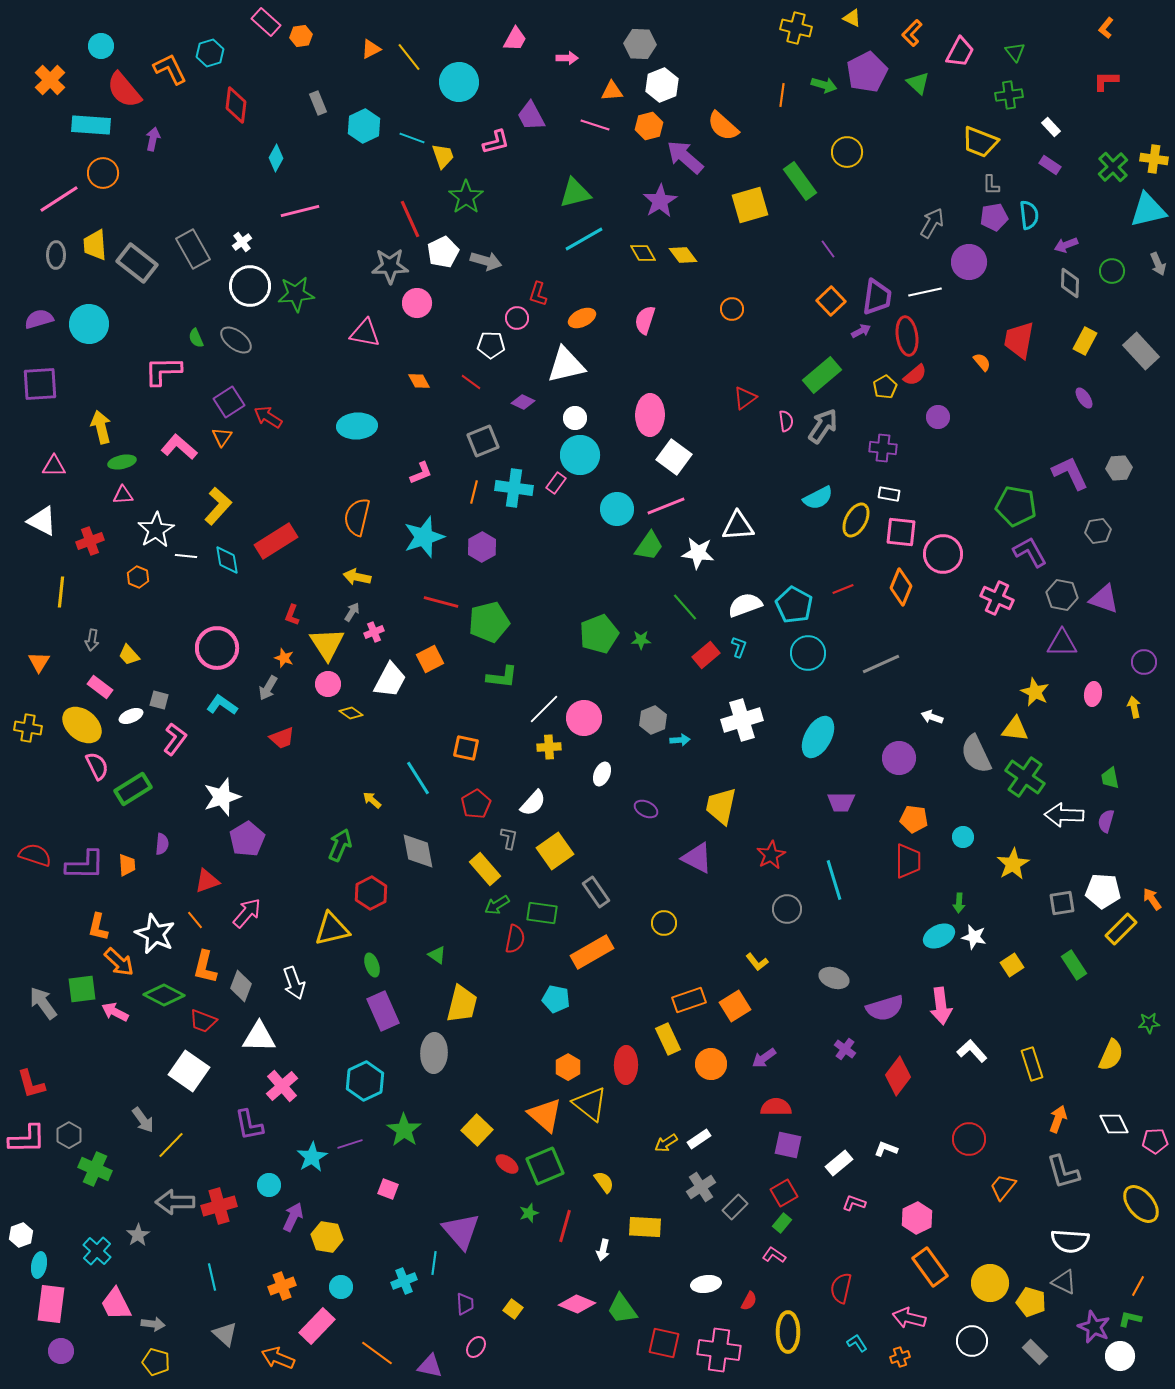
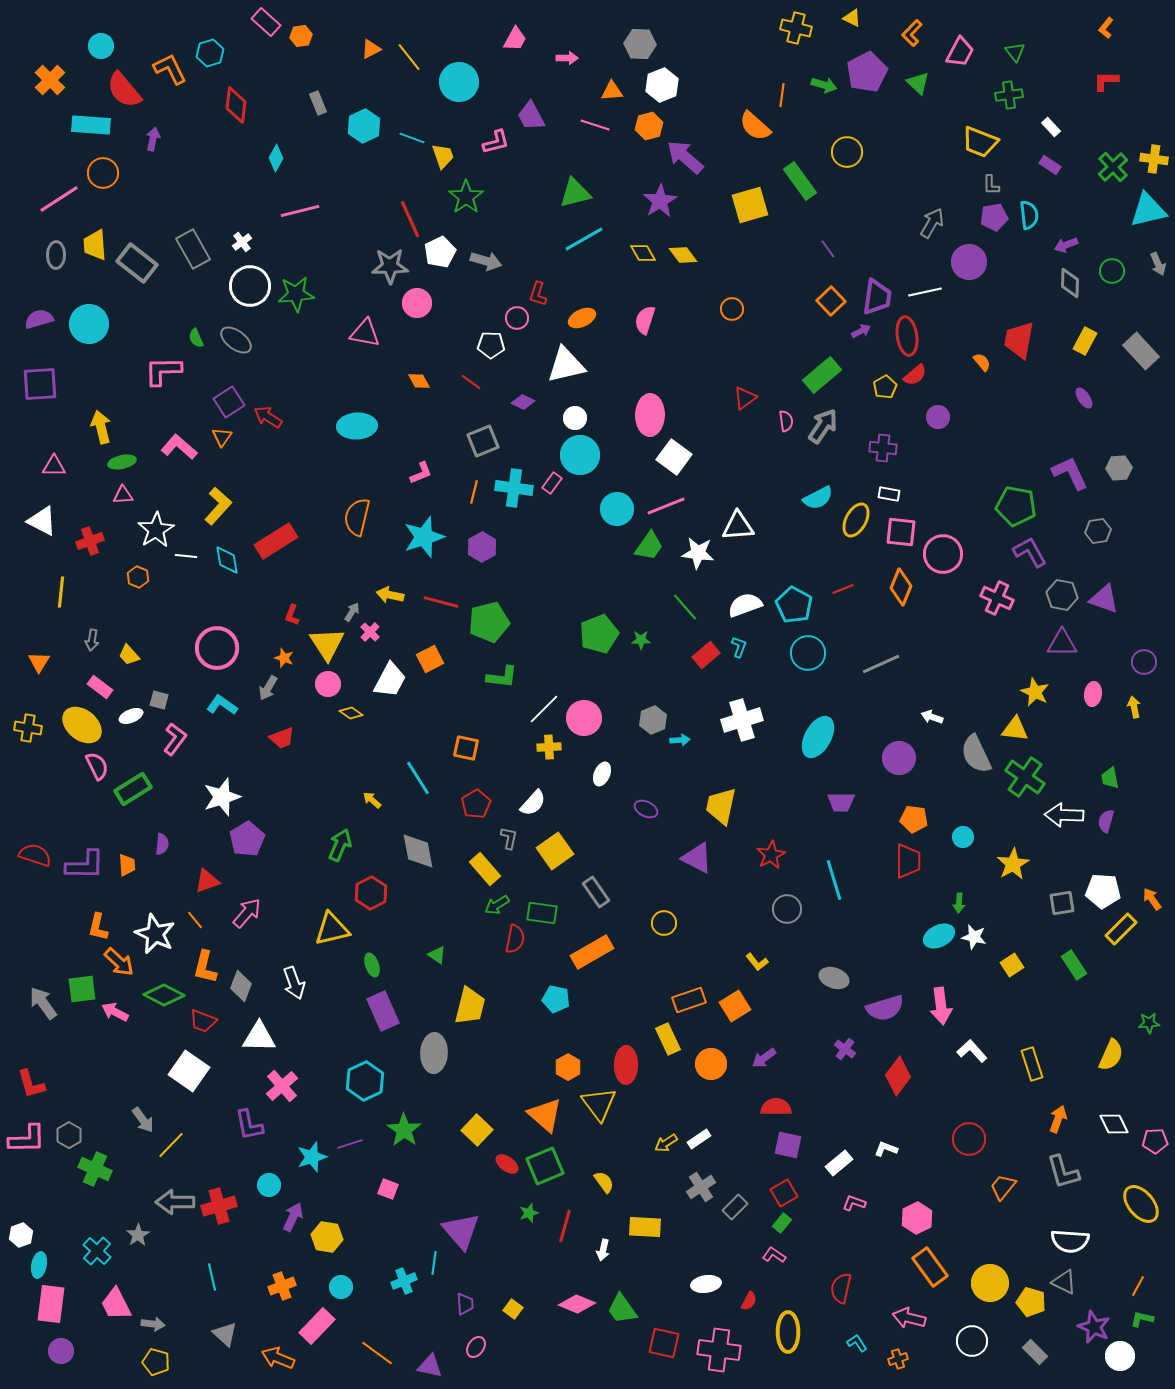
orange semicircle at (723, 126): moved 32 px right
white pentagon at (443, 252): moved 3 px left
pink rectangle at (556, 483): moved 4 px left
yellow arrow at (357, 577): moved 33 px right, 18 px down
pink cross at (374, 632): moved 4 px left; rotated 24 degrees counterclockwise
yellow trapezoid at (462, 1004): moved 8 px right, 2 px down
yellow triangle at (590, 1104): moved 9 px right; rotated 15 degrees clockwise
cyan star at (312, 1157): rotated 12 degrees clockwise
green L-shape at (1130, 1319): moved 12 px right
orange cross at (900, 1357): moved 2 px left, 2 px down
